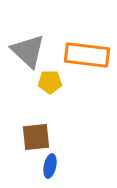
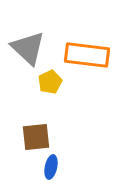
gray triangle: moved 3 px up
yellow pentagon: rotated 25 degrees counterclockwise
blue ellipse: moved 1 px right, 1 px down
